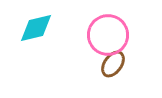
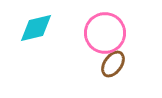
pink circle: moved 3 px left, 2 px up
